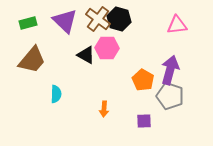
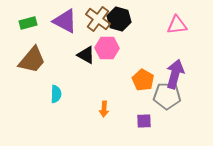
purple triangle: rotated 16 degrees counterclockwise
purple arrow: moved 5 px right, 4 px down
gray pentagon: moved 3 px left; rotated 16 degrees counterclockwise
